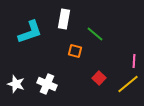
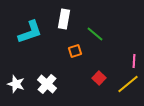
orange square: rotated 32 degrees counterclockwise
white cross: rotated 18 degrees clockwise
